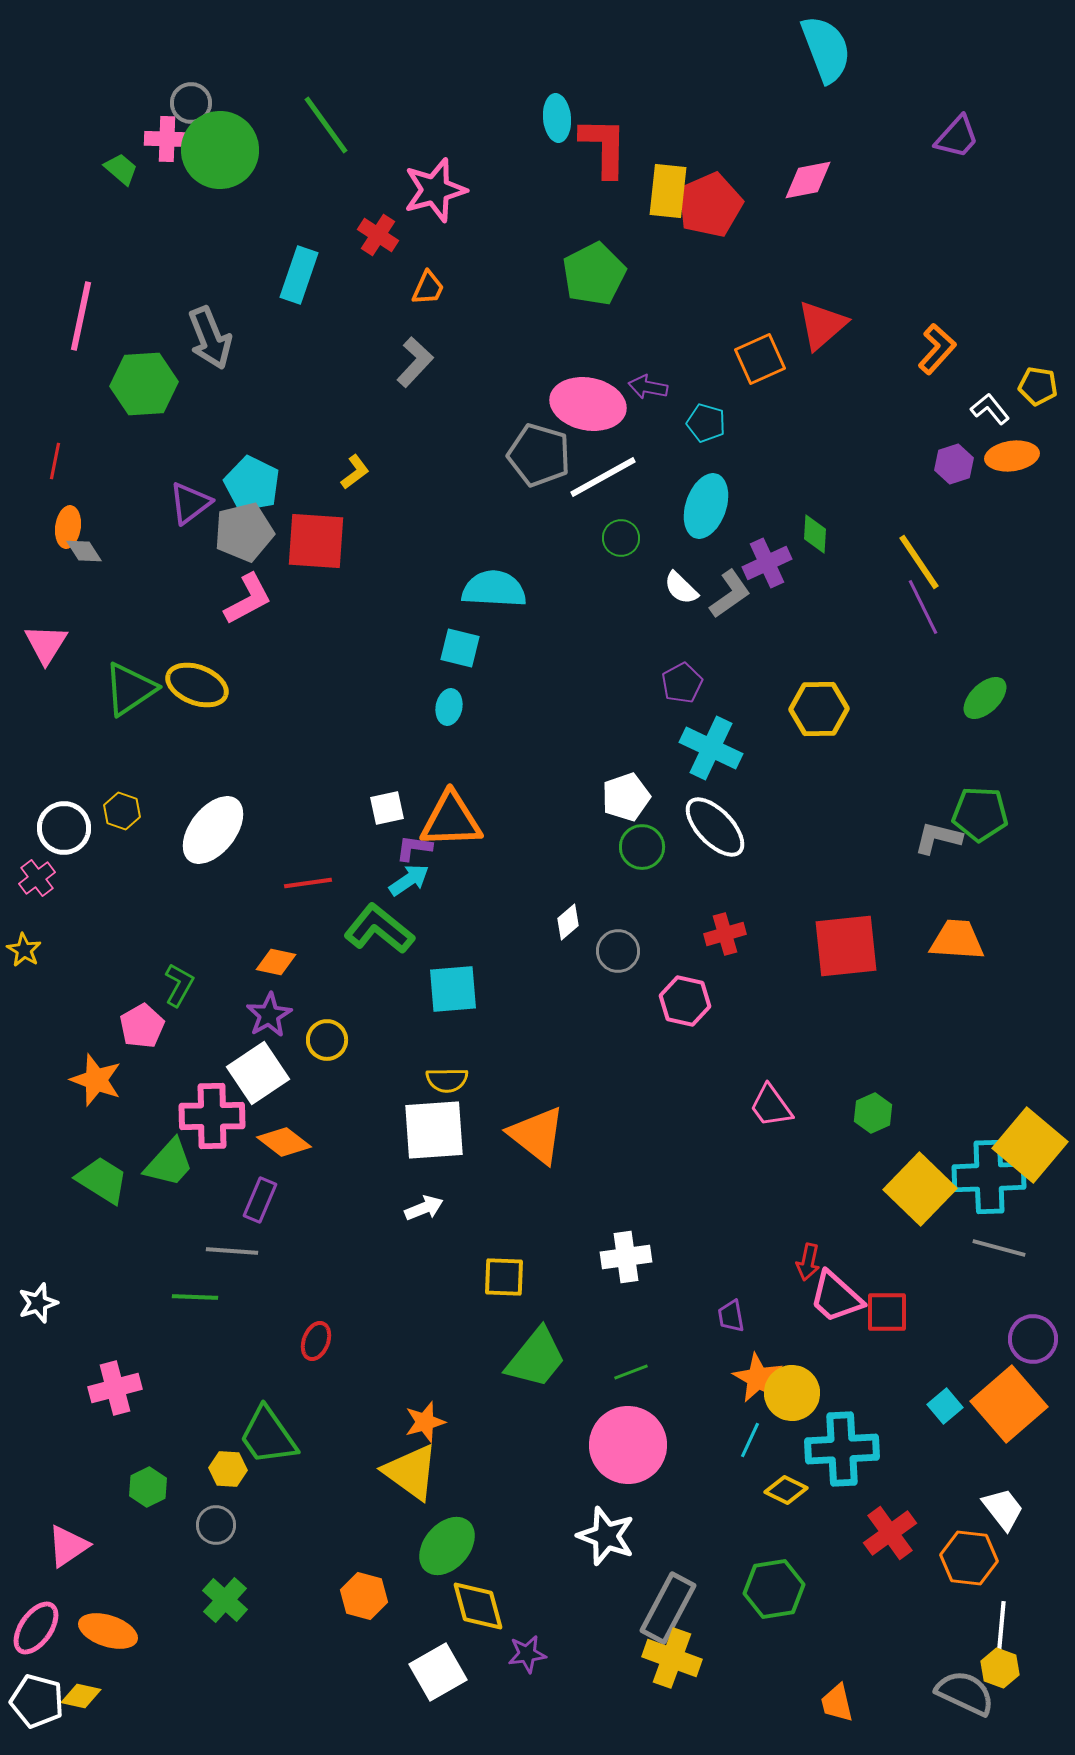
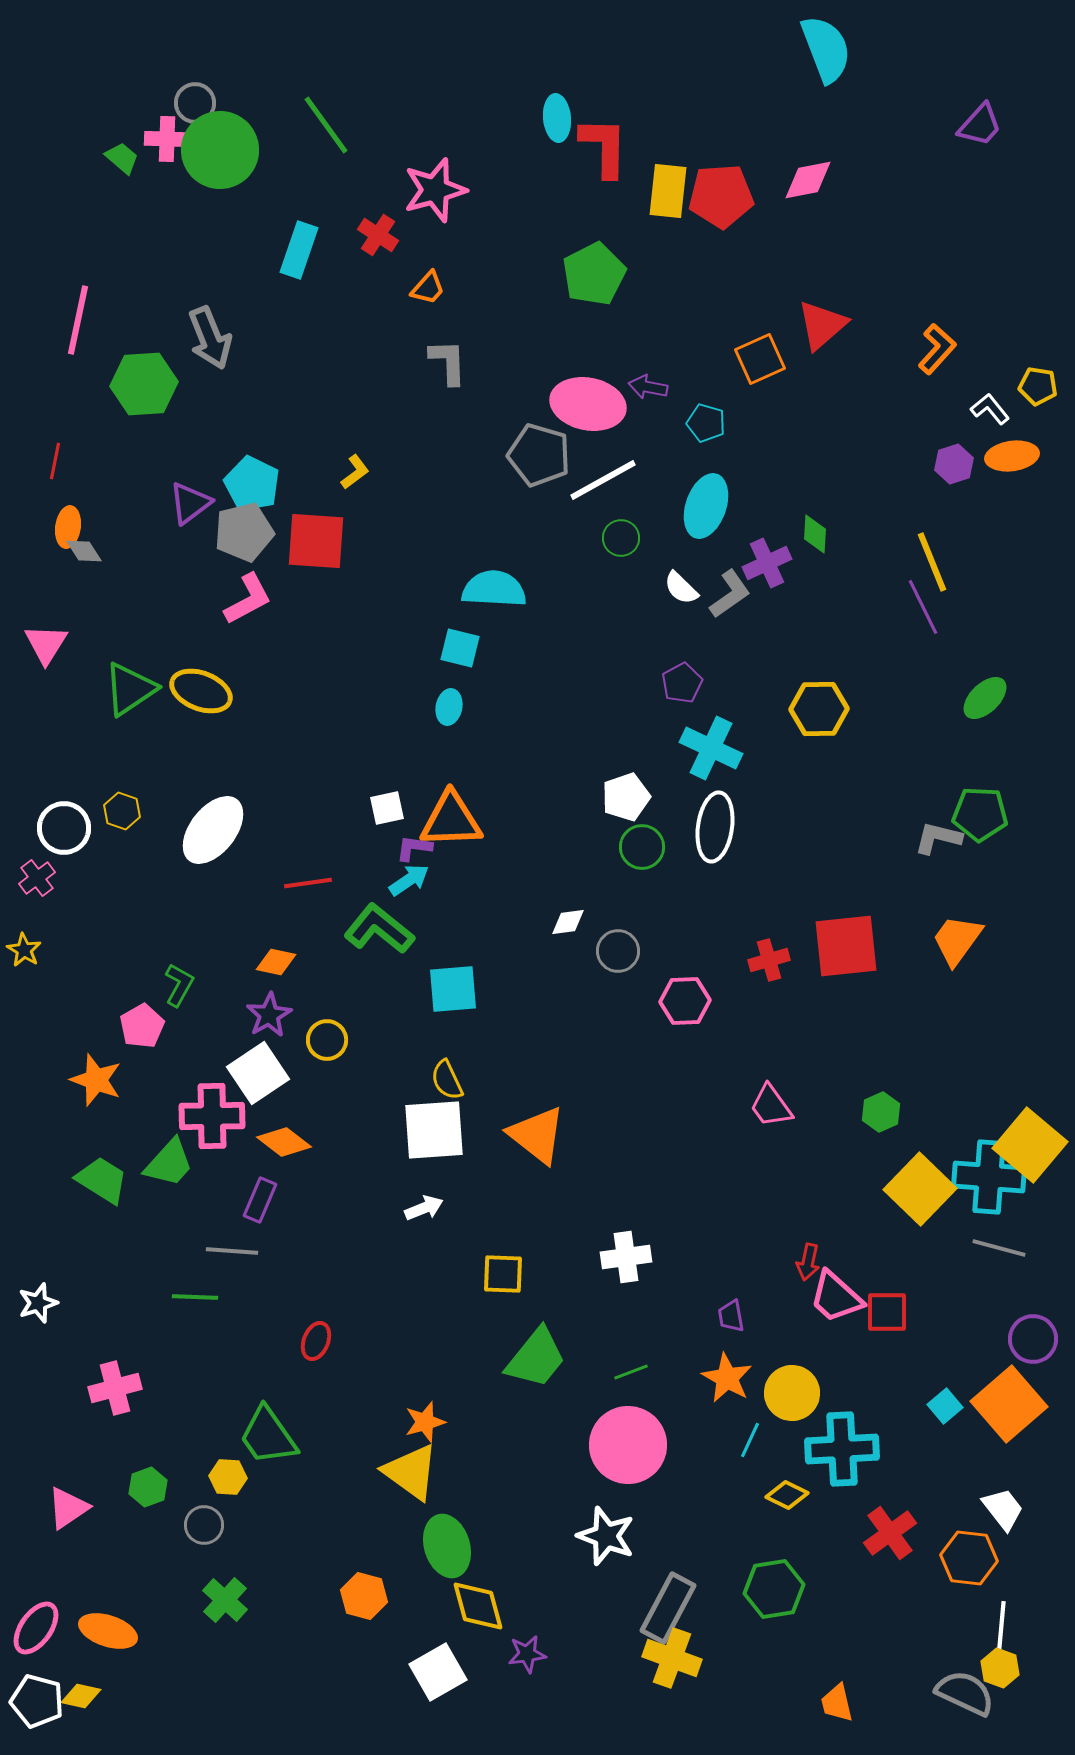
gray circle at (191, 103): moved 4 px right
purple trapezoid at (957, 137): moved 23 px right, 12 px up
green trapezoid at (121, 169): moved 1 px right, 11 px up
red pentagon at (710, 205): moved 11 px right, 9 px up; rotated 20 degrees clockwise
cyan rectangle at (299, 275): moved 25 px up
orange trapezoid at (428, 288): rotated 18 degrees clockwise
pink line at (81, 316): moved 3 px left, 4 px down
gray L-shape at (415, 362): moved 33 px right; rotated 45 degrees counterclockwise
white line at (603, 477): moved 3 px down
yellow line at (919, 562): moved 13 px right; rotated 12 degrees clockwise
yellow ellipse at (197, 685): moved 4 px right, 6 px down
white ellipse at (715, 827): rotated 52 degrees clockwise
white diamond at (568, 922): rotated 33 degrees clockwise
red cross at (725, 934): moved 44 px right, 26 px down
orange trapezoid at (957, 940): rotated 58 degrees counterclockwise
pink hexagon at (685, 1001): rotated 15 degrees counterclockwise
yellow semicircle at (447, 1080): rotated 66 degrees clockwise
green hexagon at (873, 1113): moved 8 px right, 1 px up
cyan cross at (989, 1177): rotated 6 degrees clockwise
yellow square at (504, 1277): moved 1 px left, 3 px up
orange star at (758, 1378): moved 31 px left
yellow hexagon at (228, 1469): moved 8 px down
green hexagon at (148, 1487): rotated 6 degrees clockwise
yellow diamond at (786, 1490): moved 1 px right, 5 px down
gray circle at (216, 1525): moved 12 px left
pink triangle at (68, 1546): moved 38 px up
green ellipse at (447, 1546): rotated 58 degrees counterclockwise
